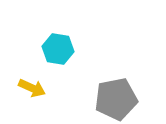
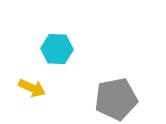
cyan hexagon: moved 1 px left; rotated 8 degrees counterclockwise
